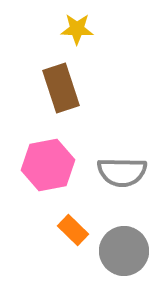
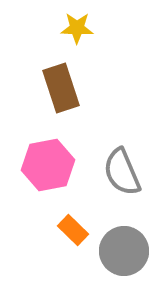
yellow star: moved 1 px up
gray semicircle: rotated 66 degrees clockwise
